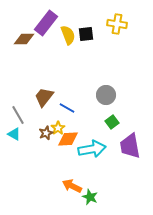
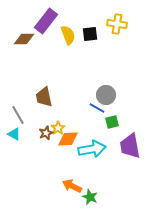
purple rectangle: moved 2 px up
black square: moved 4 px right
brown trapezoid: rotated 50 degrees counterclockwise
blue line: moved 30 px right
green square: rotated 24 degrees clockwise
